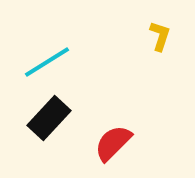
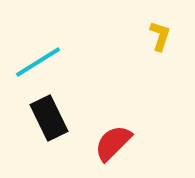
cyan line: moved 9 px left
black rectangle: rotated 69 degrees counterclockwise
